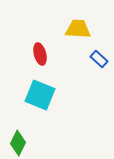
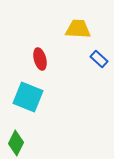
red ellipse: moved 5 px down
cyan square: moved 12 px left, 2 px down
green diamond: moved 2 px left
